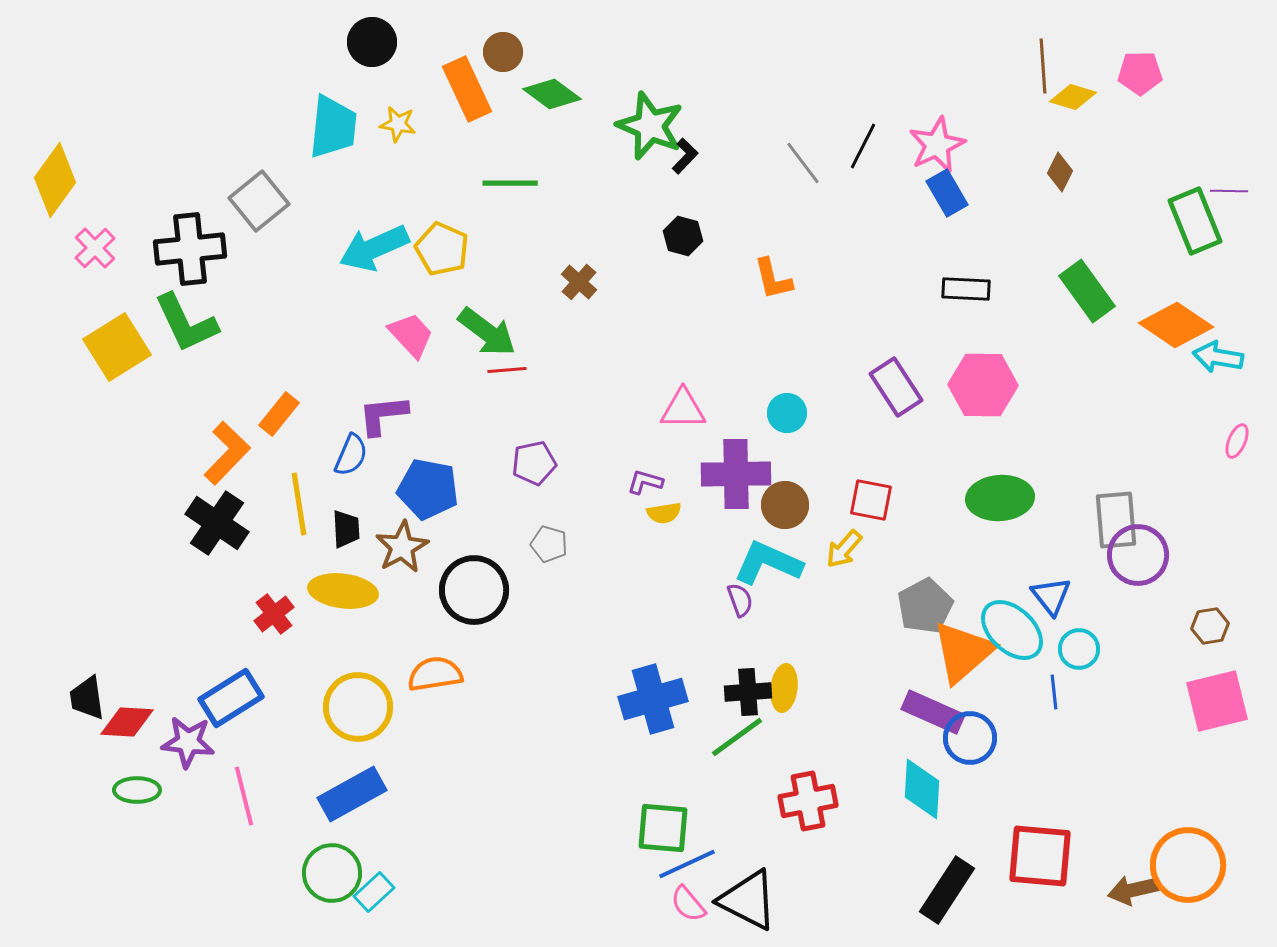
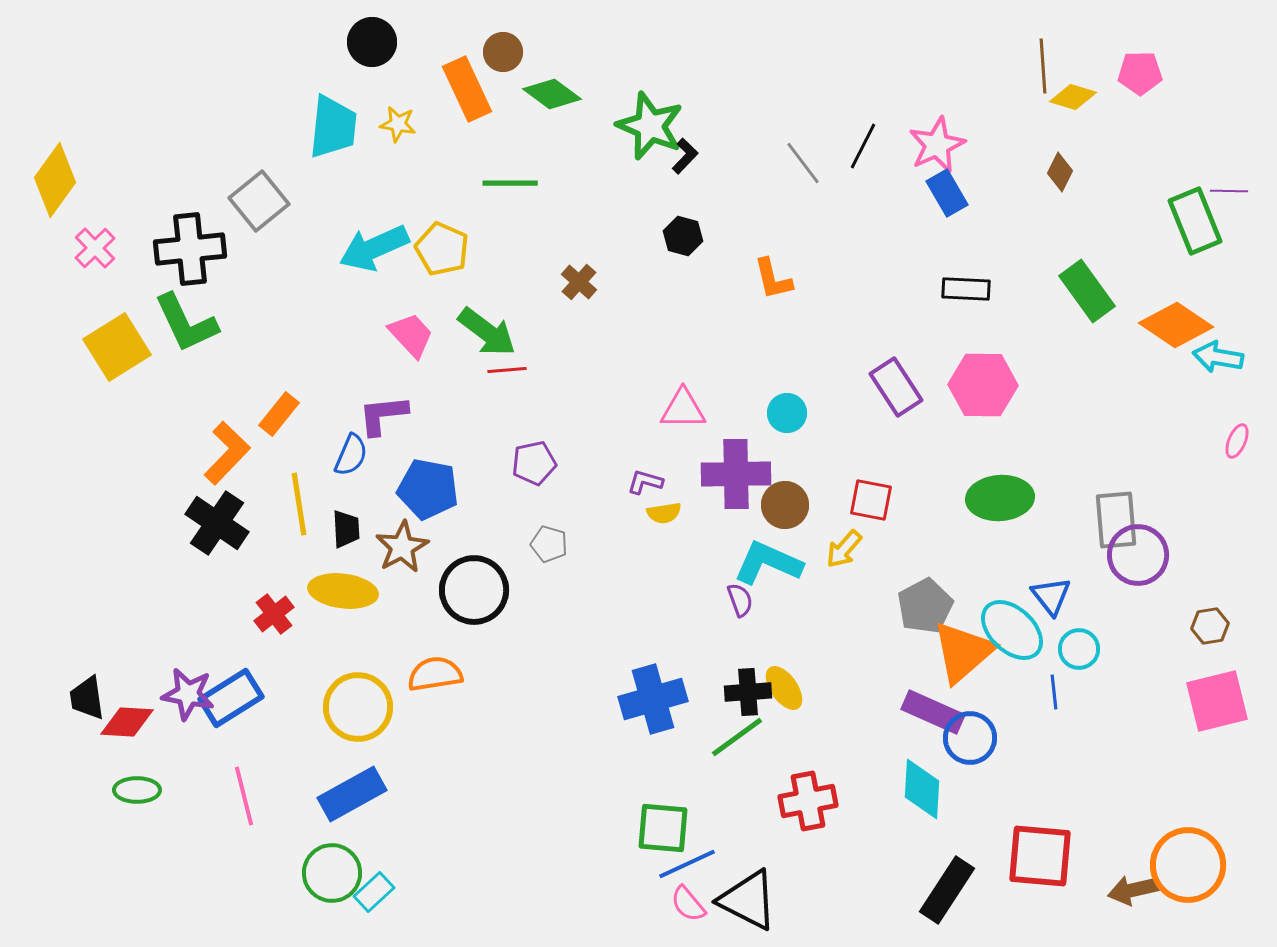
yellow ellipse at (784, 688): rotated 42 degrees counterclockwise
purple star at (188, 742): moved 48 px up; rotated 4 degrees clockwise
